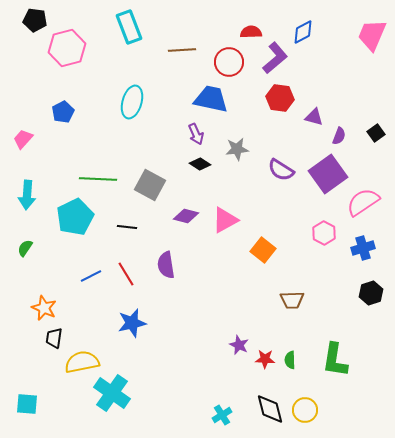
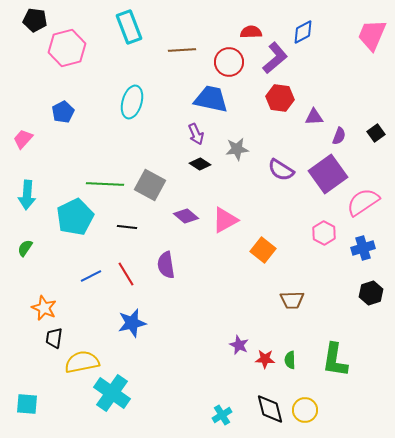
purple triangle at (314, 117): rotated 18 degrees counterclockwise
green line at (98, 179): moved 7 px right, 5 px down
purple diamond at (186, 216): rotated 25 degrees clockwise
